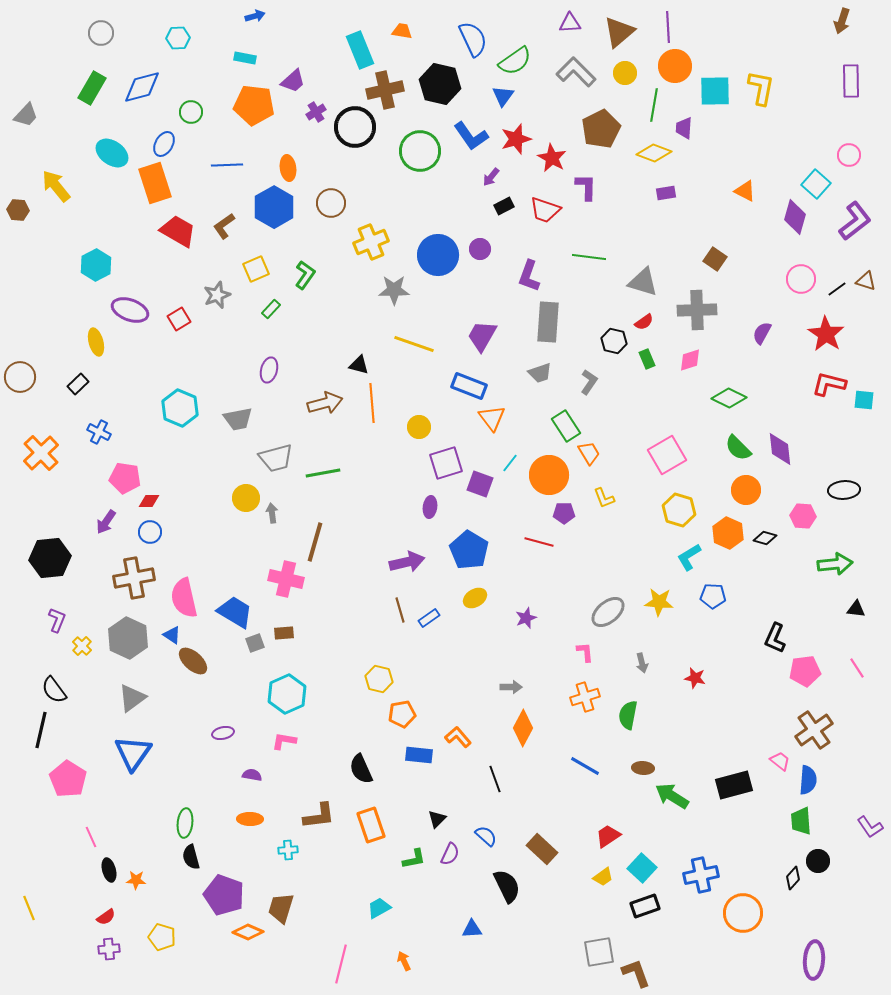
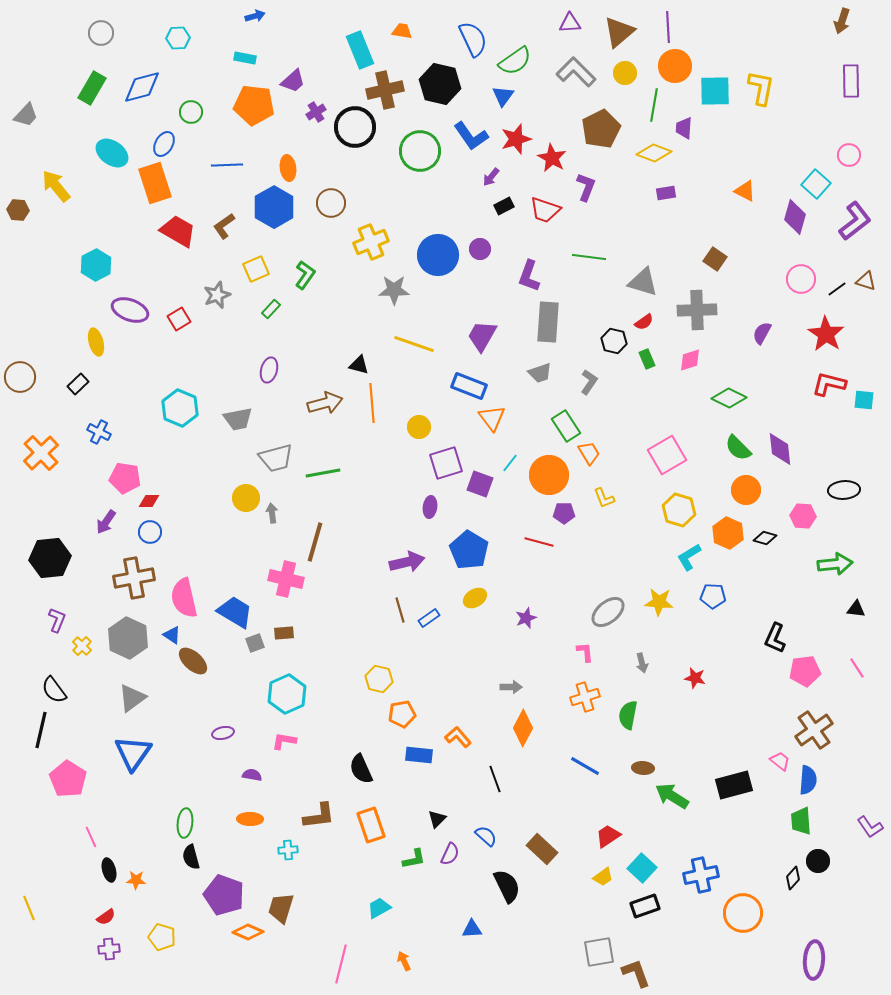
purple L-shape at (586, 187): rotated 20 degrees clockwise
